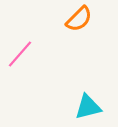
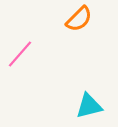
cyan triangle: moved 1 px right, 1 px up
